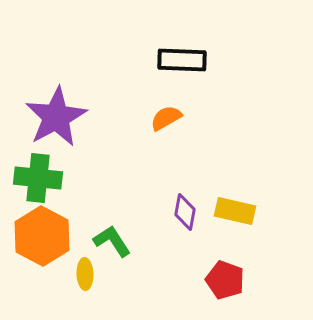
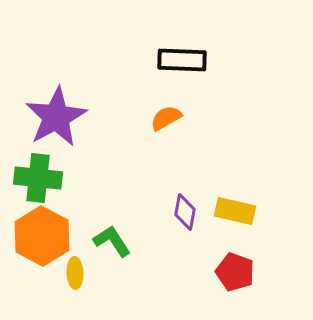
yellow ellipse: moved 10 px left, 1 px up
red pentagon: moved 10 px right, 8 px up
